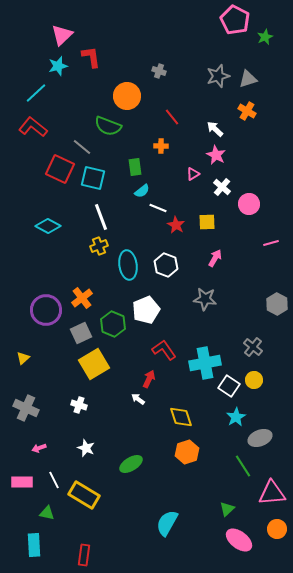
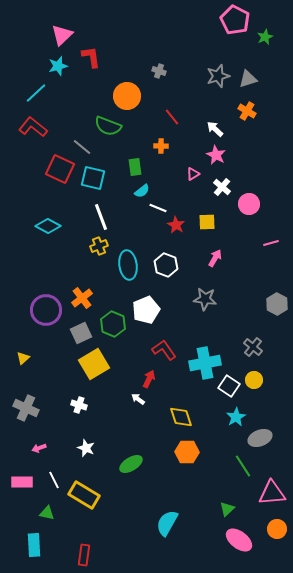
orange hexagon at (187, 452): rotated 20 degrees clockwise
